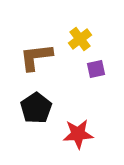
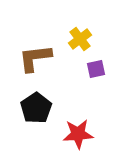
brown L-shape: moved 1 px left, 1 px down
